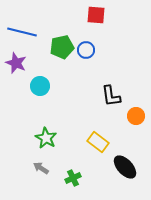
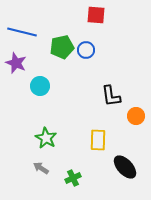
yellow rectangle: moved 2 px up; rotated 55 degrees clockwise
